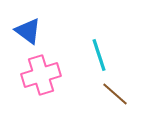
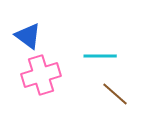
blue triangle: moved 5 px down
cyan line: moved 1 px right, 1 px down; rotated 72 degrees counterclockwise
